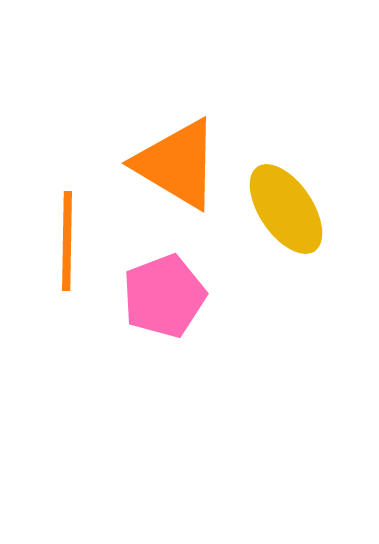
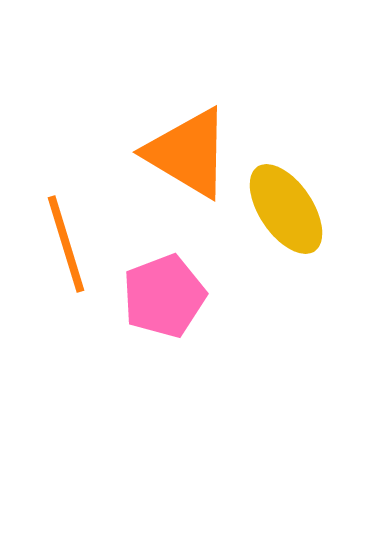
orange triangle: moved 11 px right, 11 px up
orange line: moved 1 px left, 3 px down; rotated 18 degrees counterclockwise
